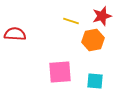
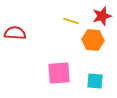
red semicircle: moved 1 px up
orange hexagon: rotated 15 degrees clockwise
pink square: moved 1 px left, 1 px down
